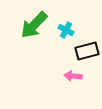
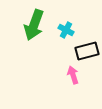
green arrow: rotated 24 degrees counterclockwise
pink arrow: moved 1 px up; rotated 66 degrees clockwise
